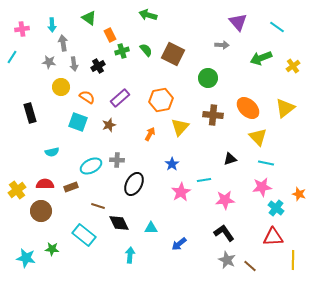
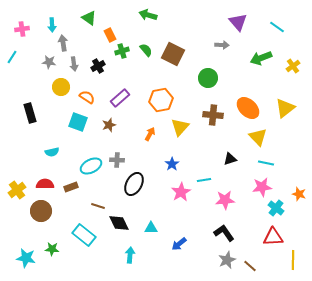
gray star at (227, 260): rotated 24 degrees clockwise
